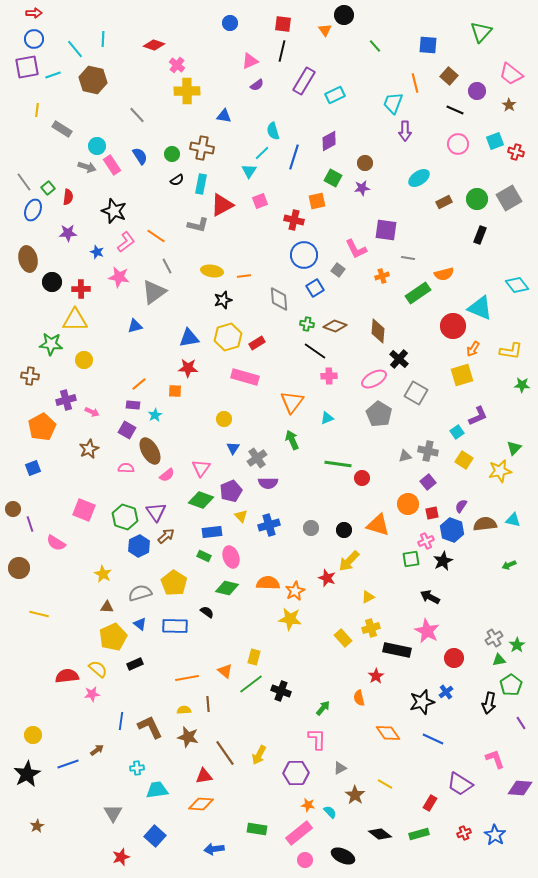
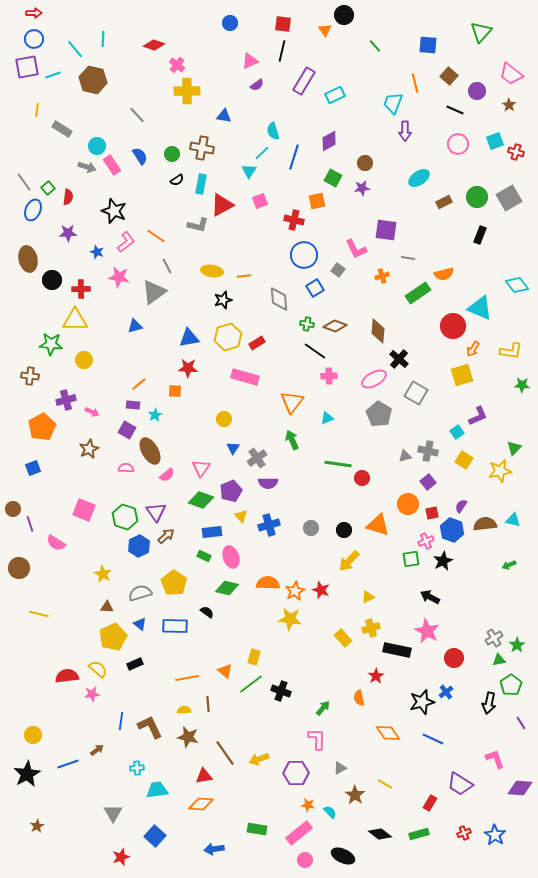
green circle at (477, 199): moved 2 px up
black circle at (52, 282): moved 2 px up
red star at (327, 578): moved 6 px left, 12 px down
yellow arrow at (259, 755): moved 4 px down; rotated 42 degrees clockwise
